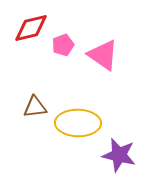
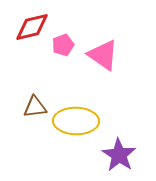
red diamond: moved 1 px right, 1 px up
yellow ellipse: moved 2 px left, 2 px up
purple star: rotated 20 degrees clockwise
